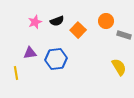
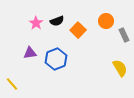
pink star: moved 1 px right, 1 px down; rotated 16 degrees counterclockwise
gray rectangle: rotated 48 degrees clockwise
blue hexagon: rotated 15 degrees counterclockwise
yellow semicircle: moved 1 px right, 1 px down
yellow line: moved 4 px left, 11 px down; rotated 32 degrees counterclockwise
